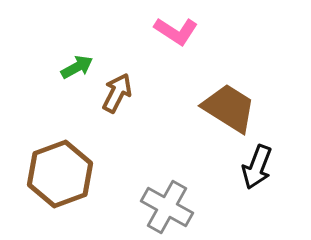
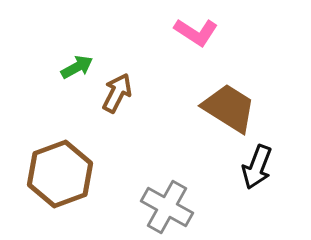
pink L-shape: moved 20 px right, 1 px down
